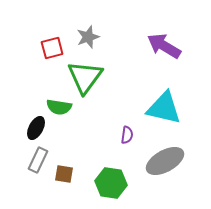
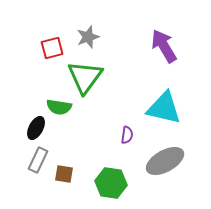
purple arrow: rotated 28 degrees clockwise
